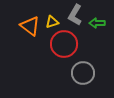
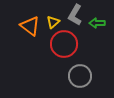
yellow triangle: moved 1 px right; rotated 24 degrees counterclockwise
gray circle: moved 3 px left, 3 px down
